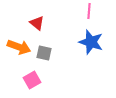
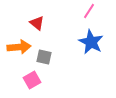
pink line: rotated 28 degrees clockwise
blue star: rotated 10 degrees clockwise
orange arrow: rotated 25 degrees counterclockwise
gray square: moved 4 px down
